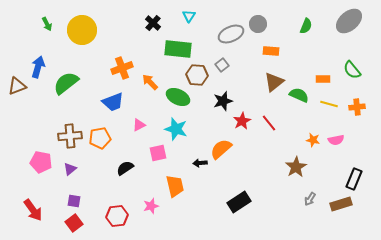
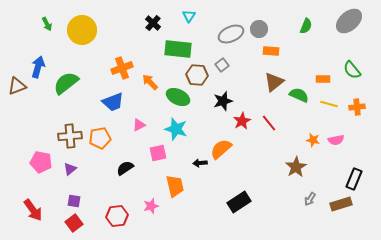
gray circle at (258, 24): moved 1 px right, 5 px down
